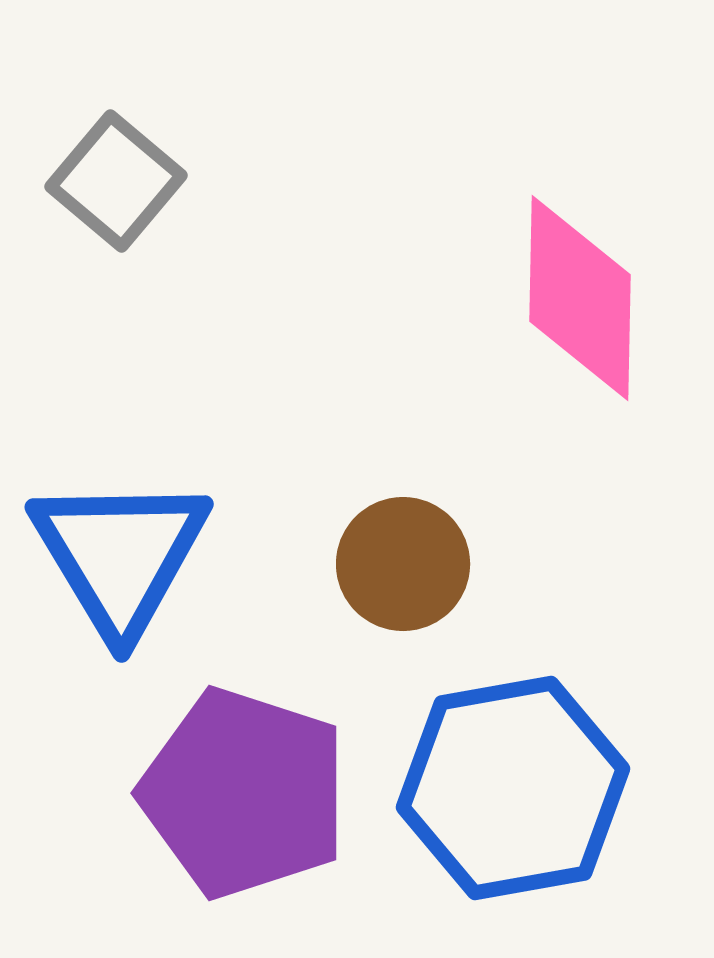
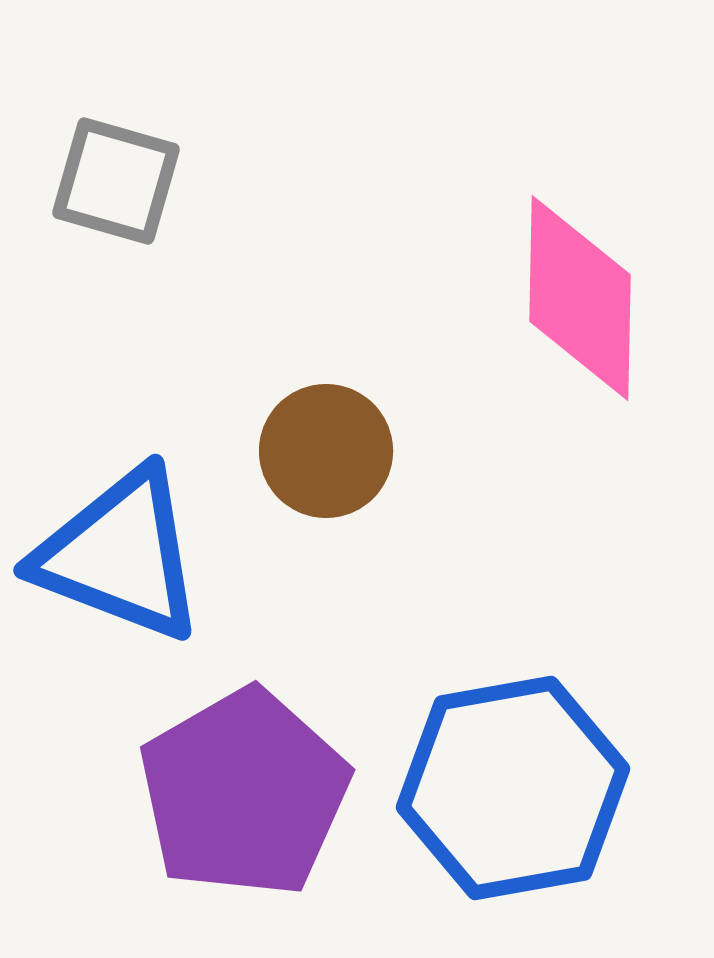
gray square: rotated 24 degrees counterclockwise
blue triangle: rotated 38 degrees counterclockwise
brown circle: moved 77 px left, 113 px up
purple pentagon: rotated 24 degrees clockwise
